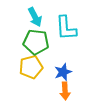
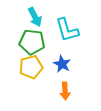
cyan L-shape: moved 1 px right, 2 px down; rotated 12 degrees counterclockwise
green pentagon: moved 4 px left
blue star: moved 1 px left, 8 px up; rotated 24 degrees counterclockwise
